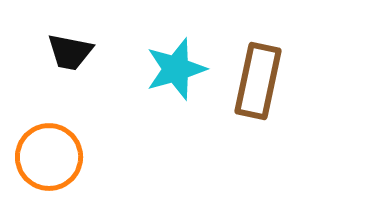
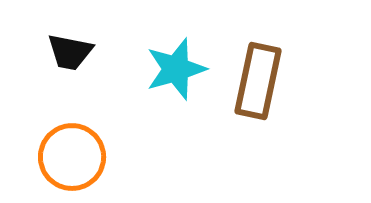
orange circle: moved 23 px right
